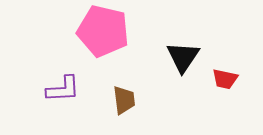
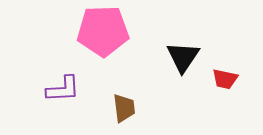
pink pentagon: rotated 15 degrees counterclockwise
brown trapezoid: moved 8 px down
